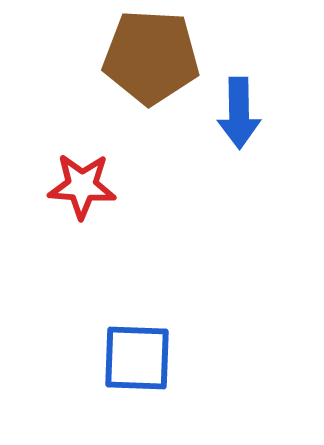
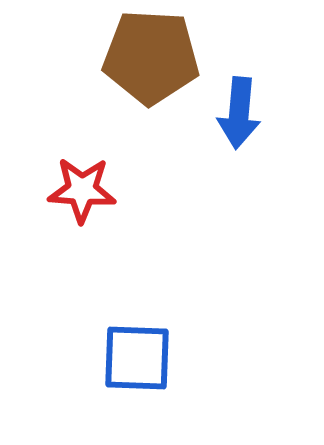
blue arrow: rotated 6 degrees clockwise
red star: moved 4 px down
